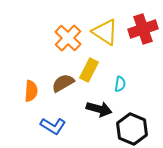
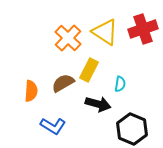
black arrow: moved 1 px left, 5 px up
